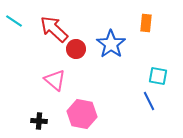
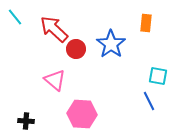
cyan line: moved 1 px right, 4 px up; rotated 18 degrees clockwise
pink hexagon: rotated 8 degrees counterclockwise
black cross: moved 13 px left
